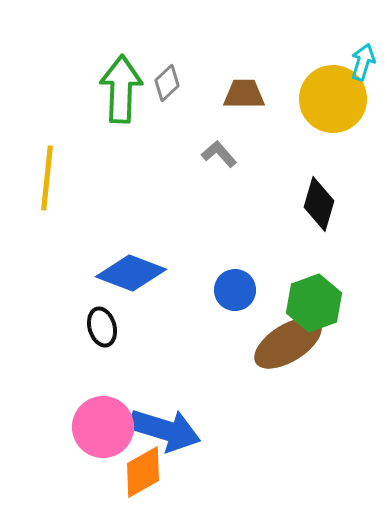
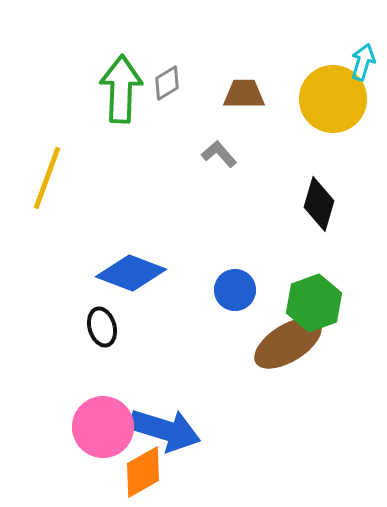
gray diamond: rotated 12 degrees clockwise
yellow line: rotated 14 degrees clockwise
